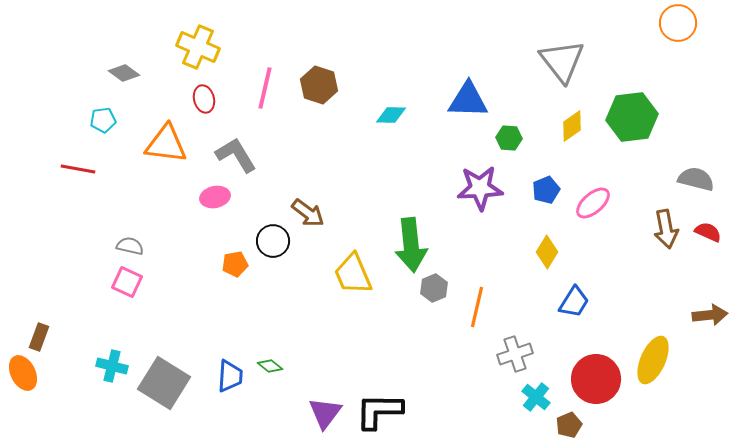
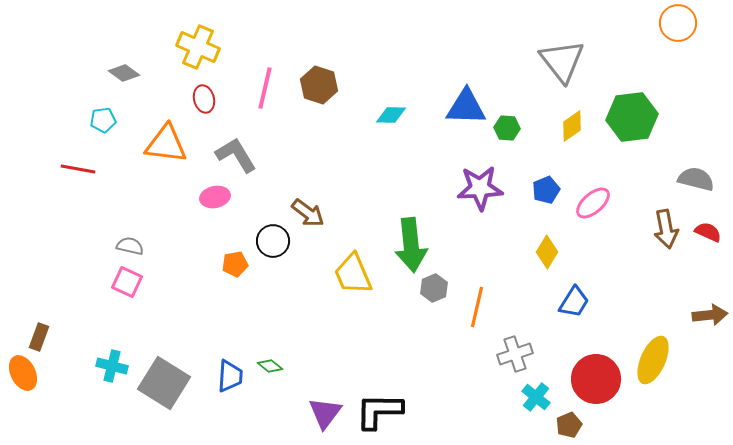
blue triangle at (468, 100): moved 2 px left, 7 px down
green hexagon at (509, 138): moved 2 px left, 10 px up
